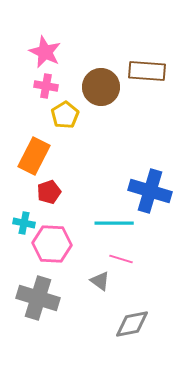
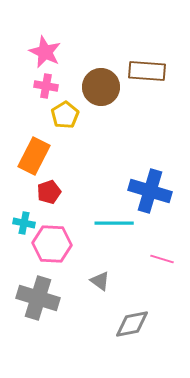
pink line: moved 41 px right
